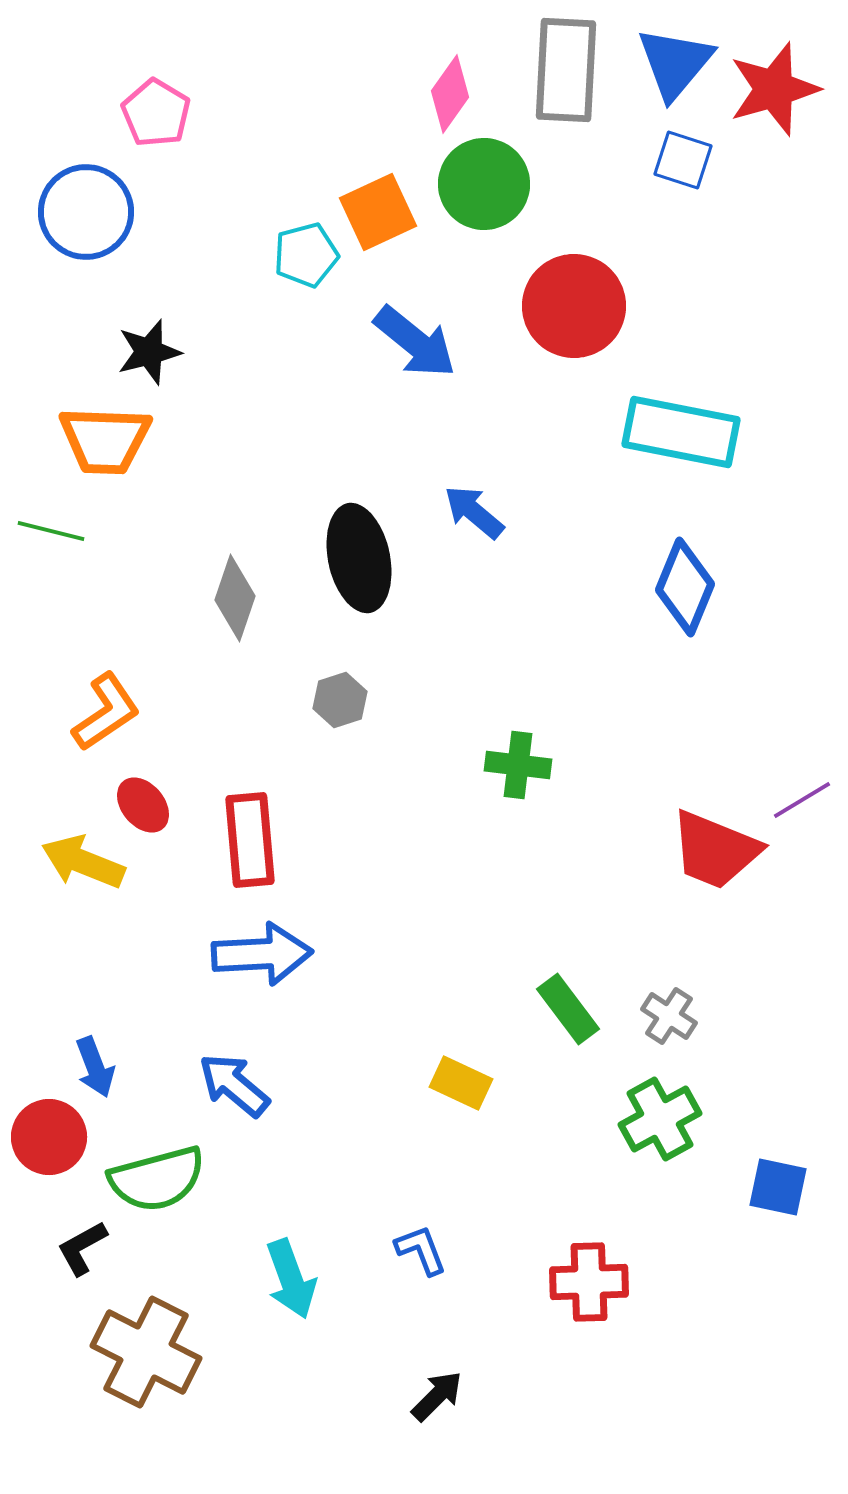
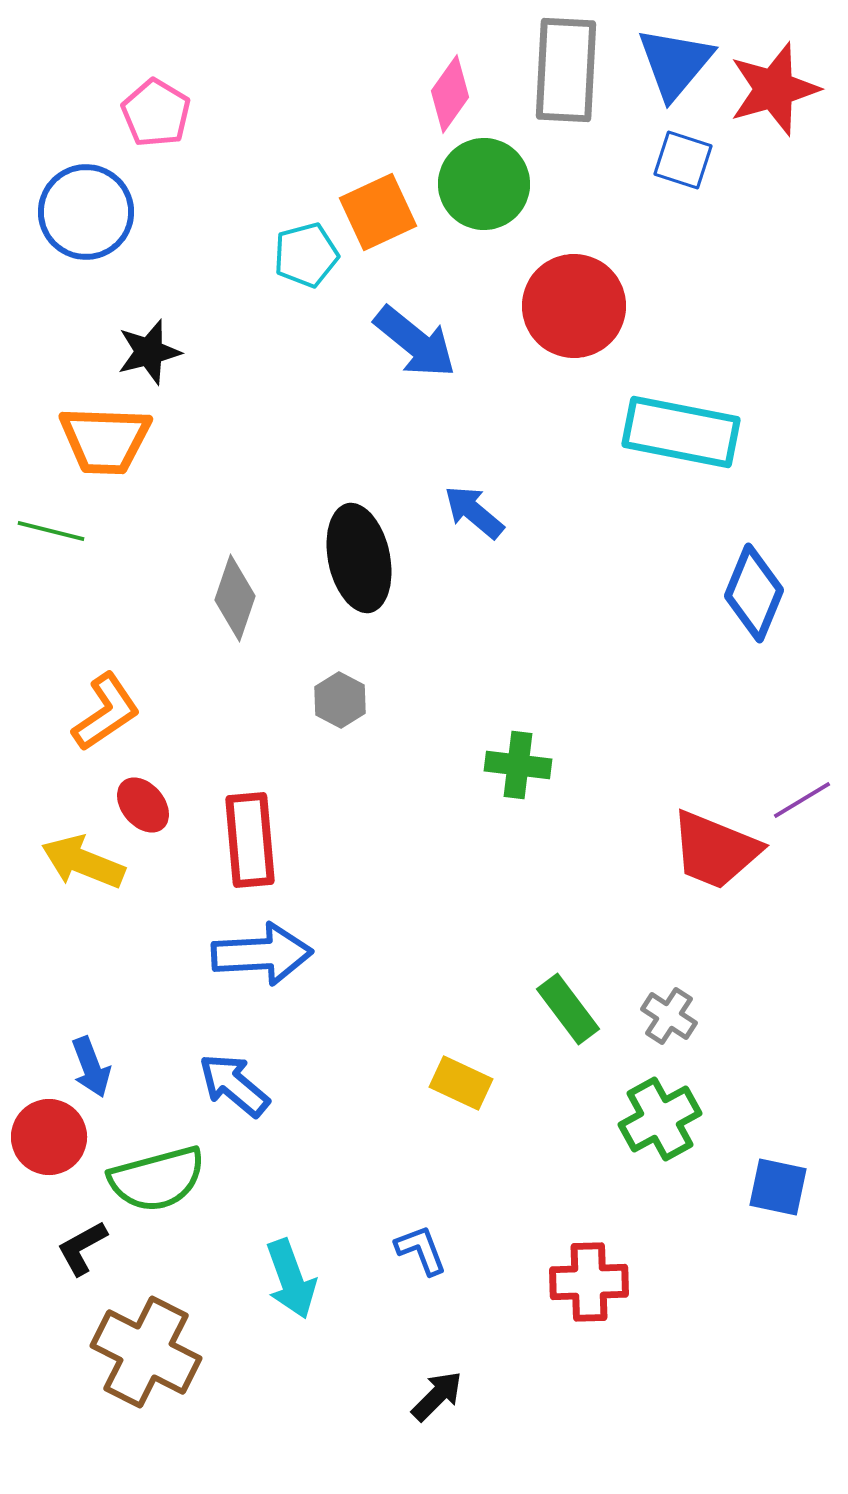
blue diamond at (685, 587): moved 69 px right, 6 px down
gray hexagon at (340, 700): rotated 14 degrees counterclockwise
blue arrow at (95, 1067): moved 4 px left
